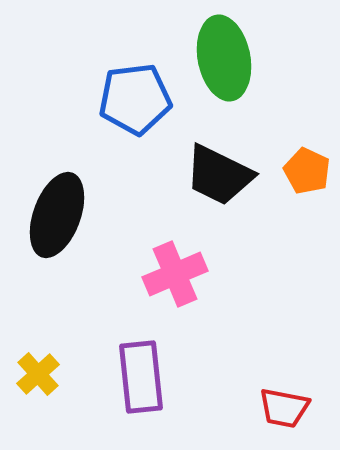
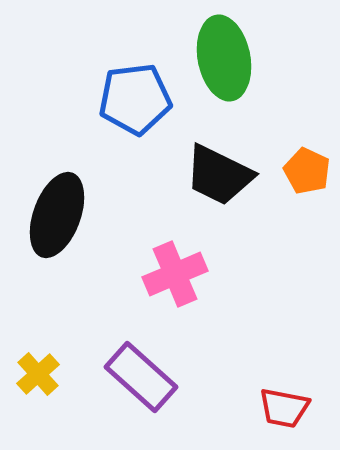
purple rectangle: rotated 42 degrees counterclockwise
